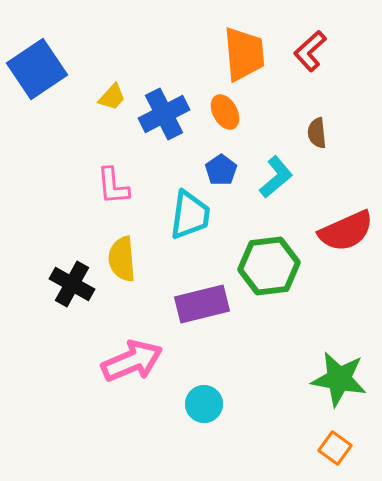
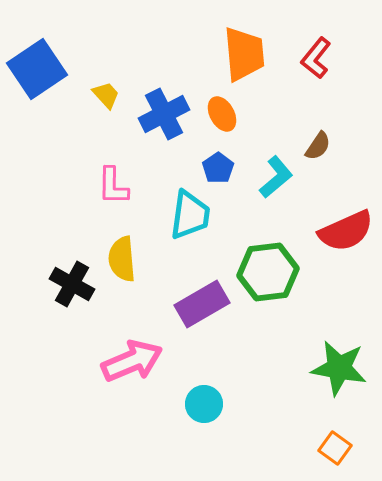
red L-shape: moved 6 px right, 7 px down; rotated 9 degrees counterclockwise
yellow trapezoid: moved 6 px left, 2 px up; rotated 84 degrees counterclockwise
orange ellipse: moved 3 px left, 2 px down
brown semicircle: moved 1 px right, 13 px down; rotated 140 degrees counterclockwise
blue pentagon: moved 3 px left, 2 px up
pink L-shape: rotated 6 degrees clockwise
green hexagon: moved 1 px left, 6 px down
purple rectangle: rotated 16 degrees counterclockwise
green star: moved 11 px up
